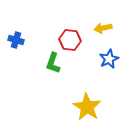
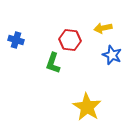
blue star: moved 3 px right, 4 px up; rotated 24 degrees counterclockwise
